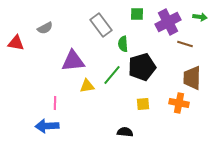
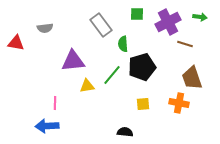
gray semicircle: rotated 21 degrees clockwise
brown trapezoid: rotated 20 degrees counterclockwise
